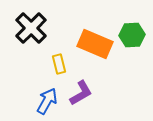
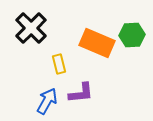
orange rectangle: moved 2 px right, 1 px up
purple L-shape: rotated 24 degrees clockwise
